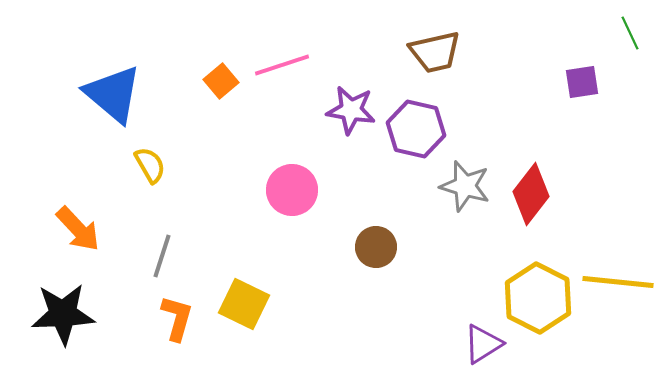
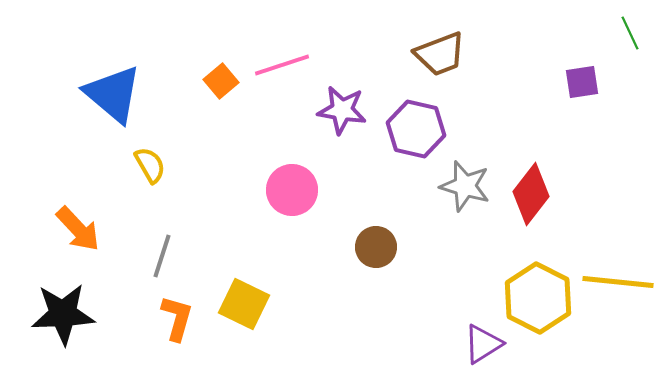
brown trapezoid: moved 5 px right, 2 px down; rotated 8 degrees counterclockwise
purple star: moved 9 px left
